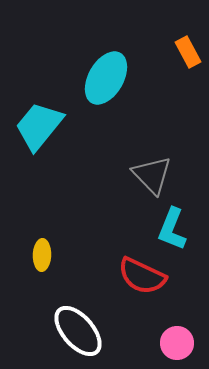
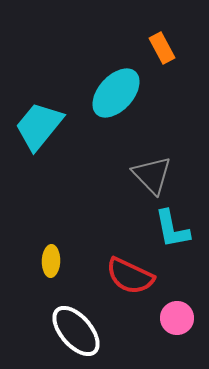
orange rectangle: moved 26 px left, 4 px up
cyan ellipse: moved 10 px right, 15 px down; rotated 12 degrees clockwise
cyan L-shape: rotated 33 degrees counterclockwise
yellow ellipse: moved 9 px right, 6 px down
red semicircle: moved 12 px left
white ellipse: moved 2 px left
pink circle: moved 25 px up
